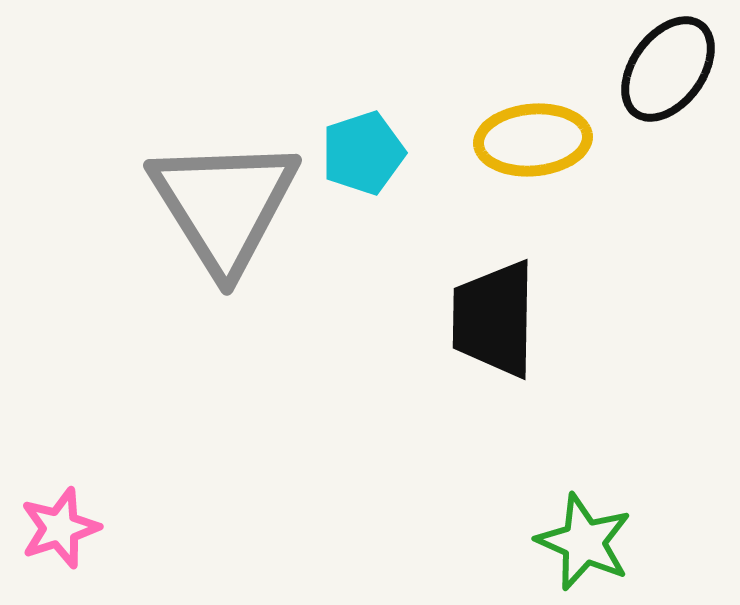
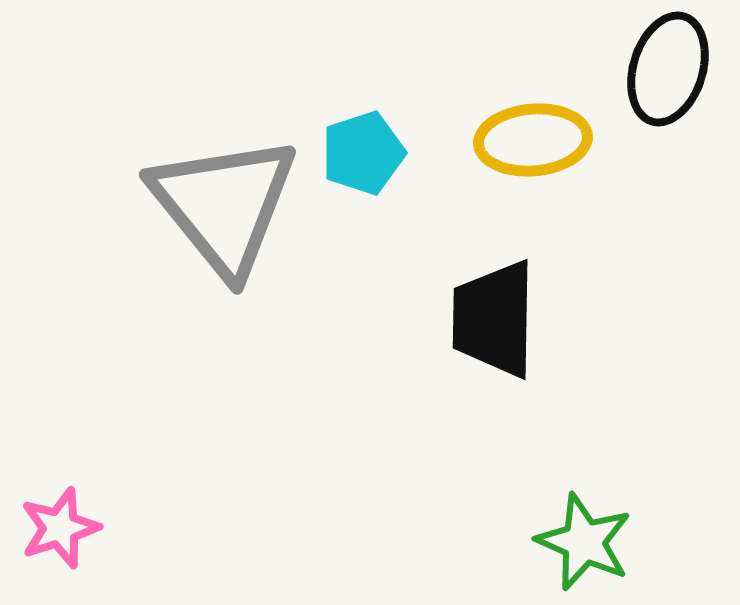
black ellipse: rotated 19 degrees counterclockwise
gray triangle: rotated 7 degrees counterclockwise
